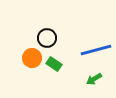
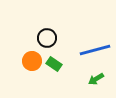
blue line: moved 1 px left
orange circle: moved 3 px down
green arrow: moved 2 px right
